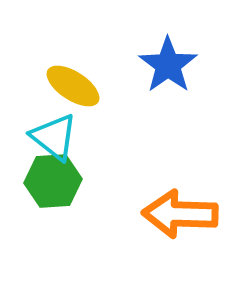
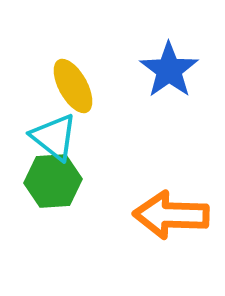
blue star: moved 1 px right, 5 px down
yellow ellipse: rotated 28 degrees clockwise
orange arrow: moved 9 px left, 1 px down
